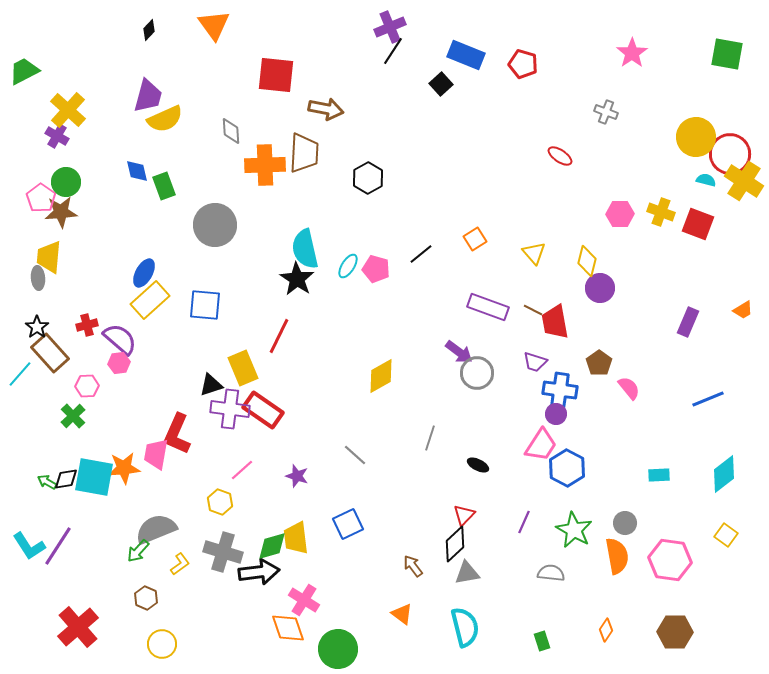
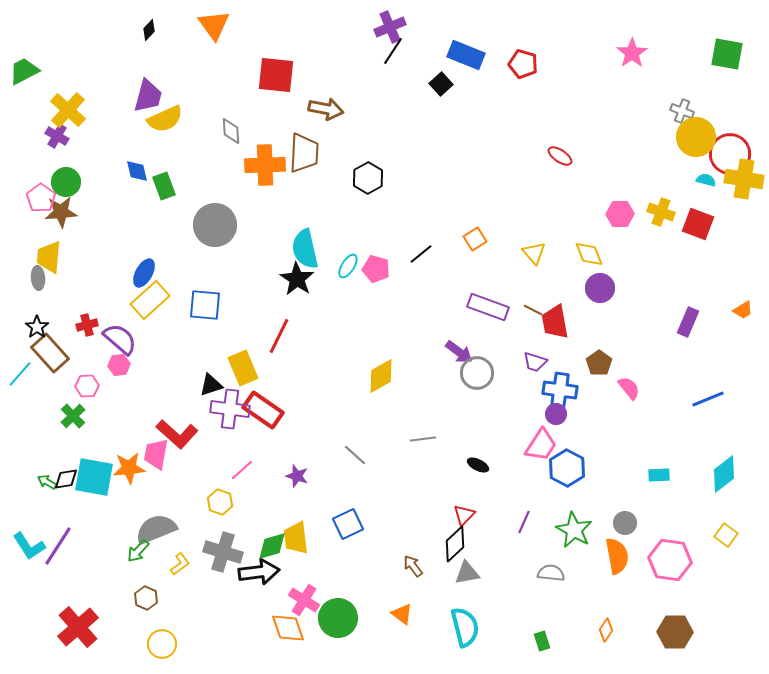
gray cross at (606, 112): moved 76 px right, 1 px up
yellow cross at (744, 181): moved 2 px up; rotated 24 degrees counterclockwise
yellow diamond at (587, 261): moved 2 px right, 7 px up; rotated 36 degrees counterclockwise
pink hexagon at (119, 363): moved 2 px down
red L-shape at (177, 434): rotated 72 degrees counterclockwise
gray line at (430, 438): moved 7 px left, 1 px down; rotated 65 degrees clockwise
orange star at (124, 468): moved 5 px right
green circle at (338, 649): moved 31 px up
